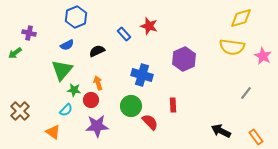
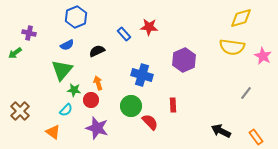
red star: moved 1 px down; rotated 12 degrees counterclockwise
purple hexagon: moved 1 px down
purple star: moved 2 px down; rotated 20 degrees clockwise
